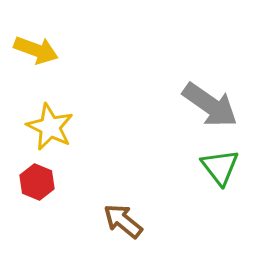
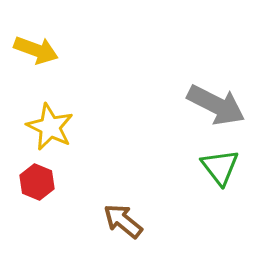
gray arrow: moved 6 px right; rotated 8 degrees counterclockwise
